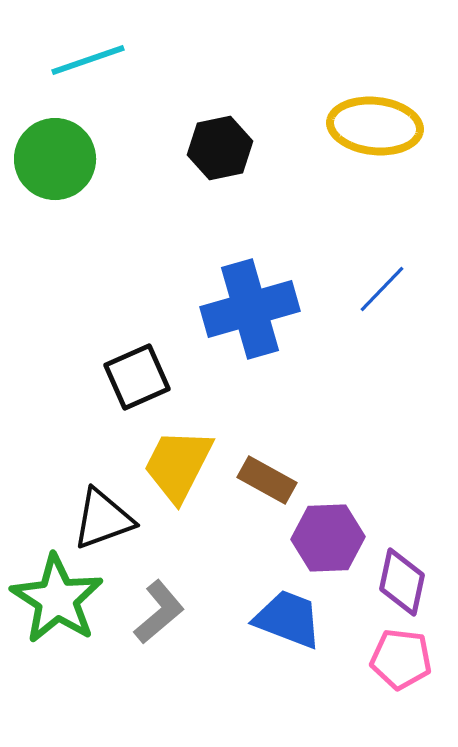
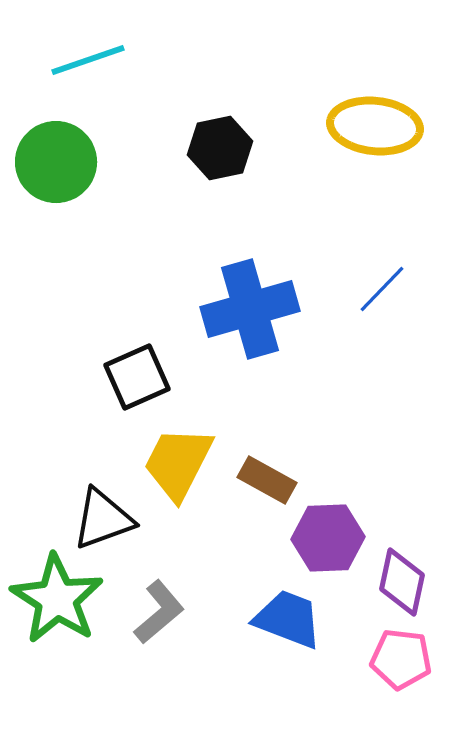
green circle: moved 1 px right, 3 px down
yellow trapezoid: moved 2 px up
